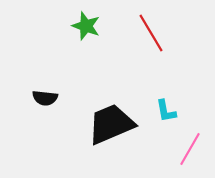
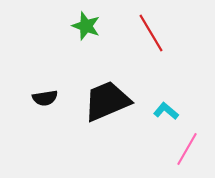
black semicircle: rotated 15 degrees counterclockwise
cyan L-shape: rotated 140 degrees clockwise
black trapezoid: moved 4 px left, 23 px up
pink line: moved 3 px left
